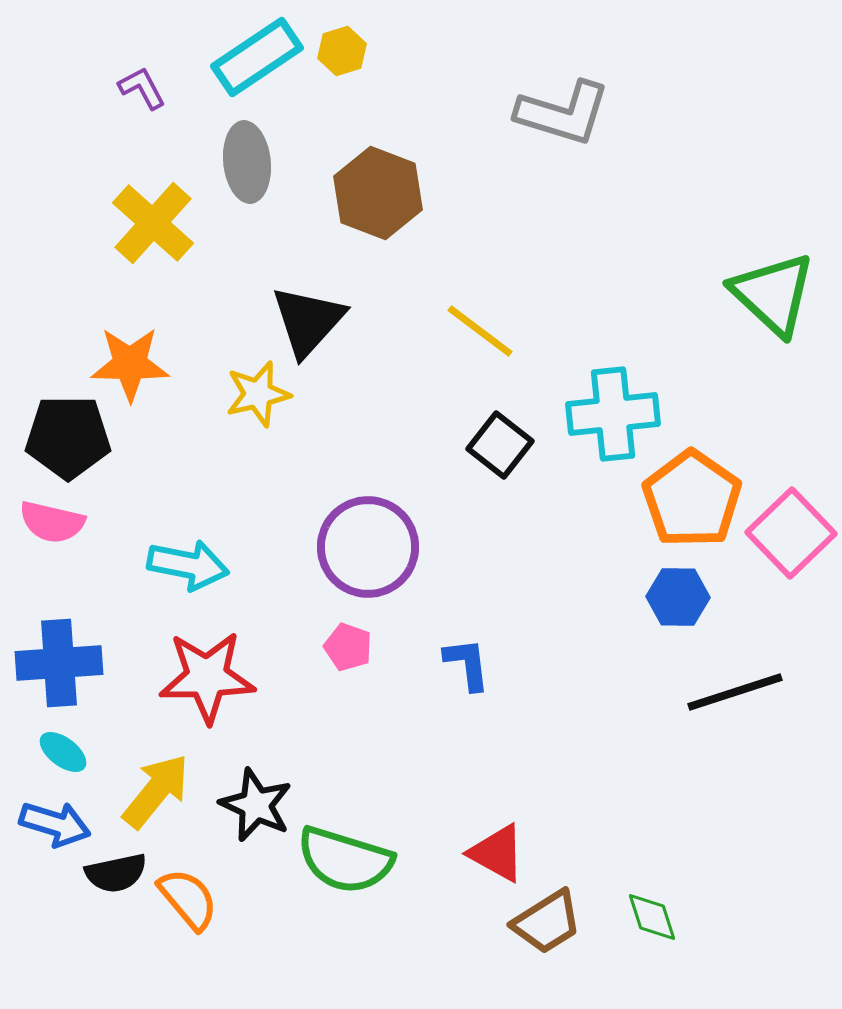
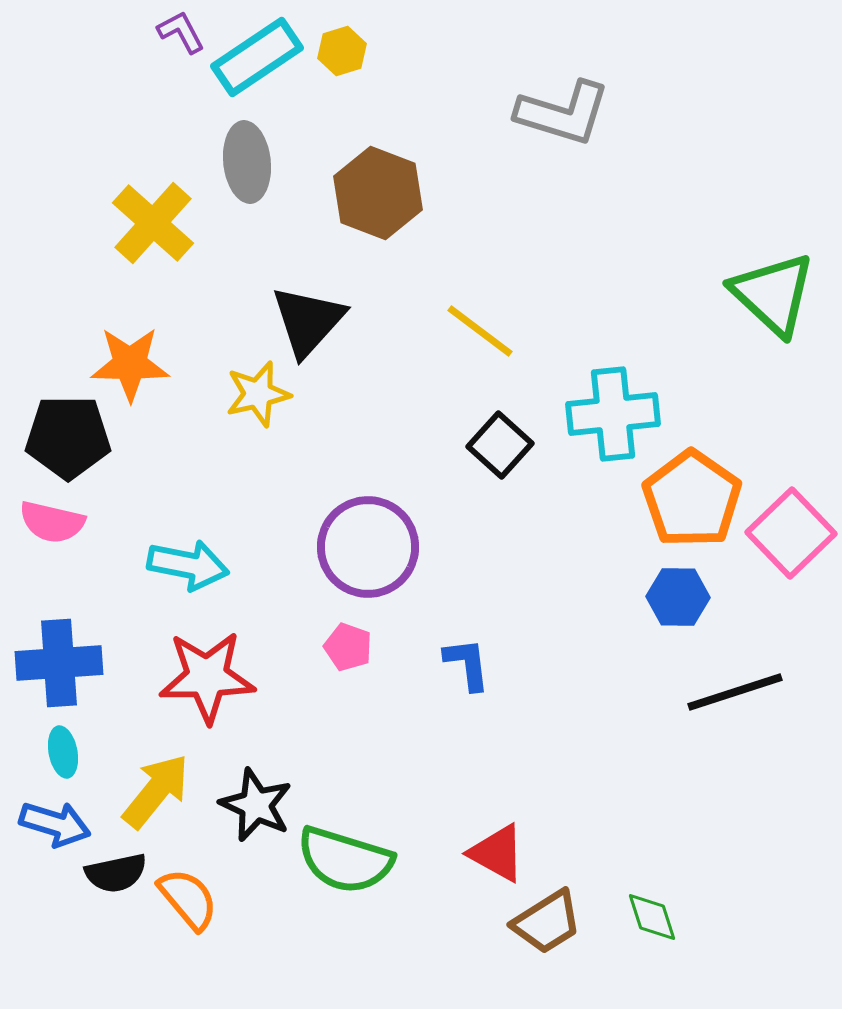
purple L-shape: moved 39 px right, 56 px up
black square: rotated 4 degrees clockwise
cyan ellipse: rotated 42 degrees clockwise
